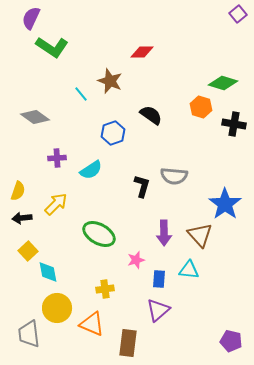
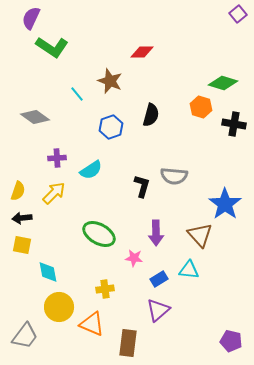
cyan line: moved 4 px left
black semicircle: rotated 70 degrees clockwise
blue hexagon: moved 2 px left, 6 px up
yellow arrow: moved 2 px left, 11 px up
purple arrow: moved 8 px left
yellow square: moved 6 px left, 6 px up; rotated 36 degrees counterclockwise
pink star: moved 2 px left, 2 px up; rotated 24 degrees clockwise
blue rectangle: rotated 54 degrees clockwise
yellow circle: moved 2 px right, 1 px up
gray trapezoid: moved 4 px left, 2 px down; rotated 136 degrees counterclockwise
